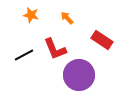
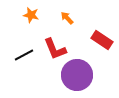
purple circle: moved 2 px left
